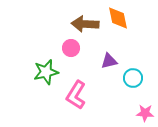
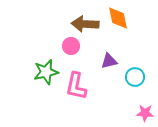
pink circle: moved 2 px up
cyan circle: moved 2 px right, 1 px up
pink L-shape: moved 9 px up; rotated 20 degrees counterclockwise
